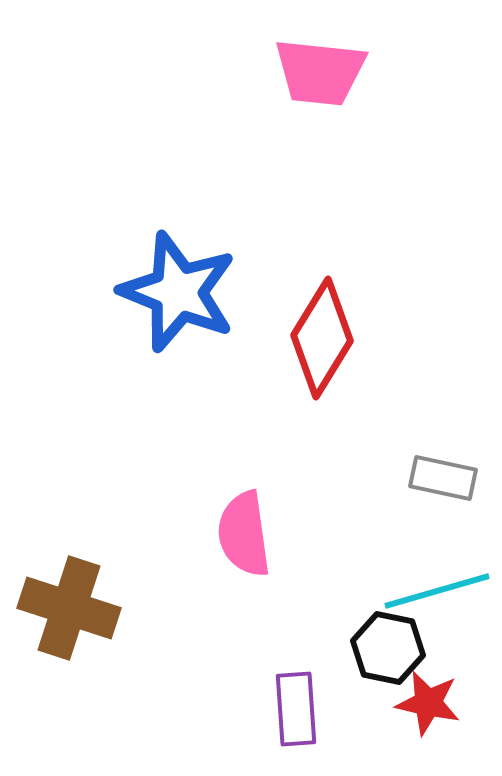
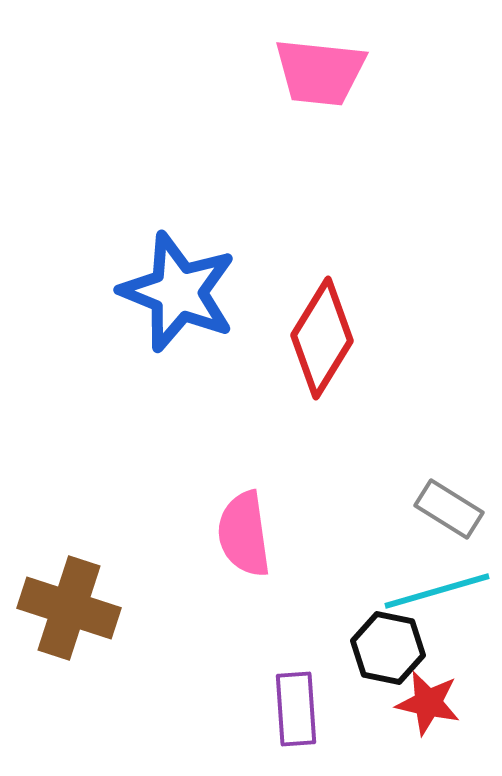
gray rectangle: moved 6 px right, 31 px down; rotated 20 degrees clockwise
